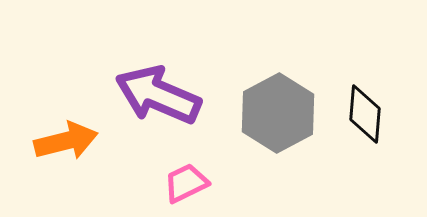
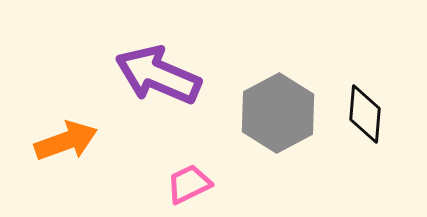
purple arrow: moved 20 px up
orange arrow: rotated 6 degrees counterclockwise
pink trapezoid: moved 3 px right, 1 px down
